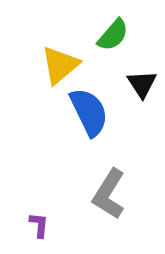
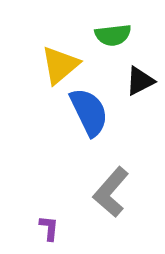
green semicircle: rotated 42 degrees clockwise
black triangle: moved 2 px left, 3 px up; rotated 36 degrees clockwise
gray L-shape: moved 2 px right, 2 px up; rotated 9 degrees clockwise
purple L-shape: moved 10 px right, 3 px down
